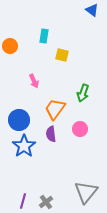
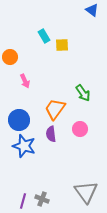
cyan rectangle: rotated 40 degrees counterclockwise
orange circle: moved 11 px down
yellow square: moved 10 px up; rotated 16 degrees counterclockwise
pink arrow: moved 9 px left
green arrow: rotated 54 degrees counterclockwise
blue star: rotated 20 degrees counterclockwise
gray triangle: rotated 15 degrees counterclockwise
gray cross: moved 4 px left, 3 px up; rotated 32 degrees counterclockwise
